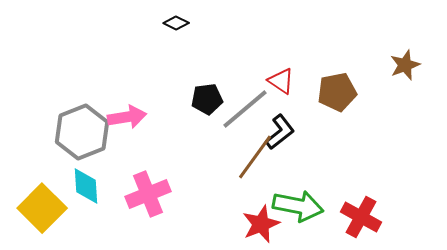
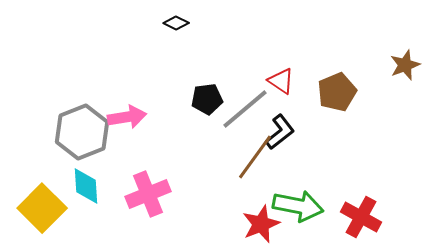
brown pentagon: rotated 12 degrees counterclockwise
